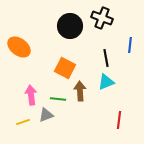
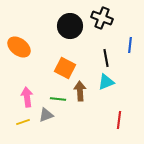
pink arrow: moved 4 px left, 2 px down
